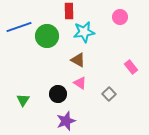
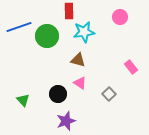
brown triangle: rotated 14 degrees counterclockwise
green triangle: rotated 16 degrees counterclockwise
